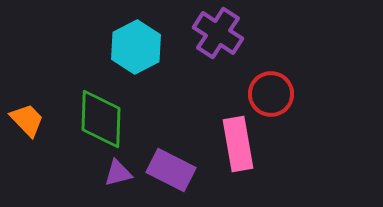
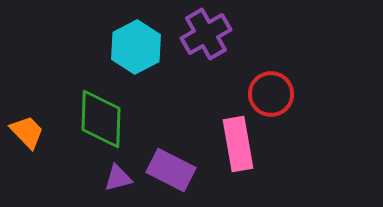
purple cross: moved 12 px left, 1 px down; rotated 27 degrees clockwise
orange trapezoid: moved 12 px down
purple triangle: moved 5 px down
